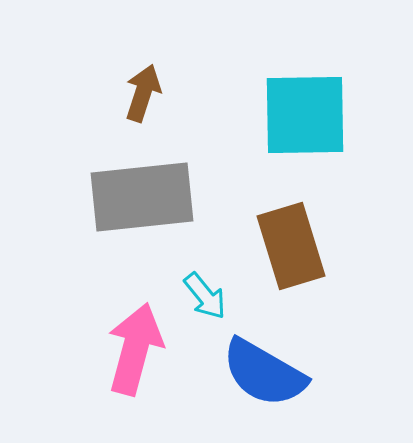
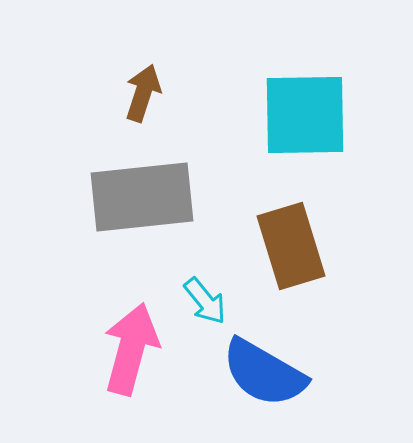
cyan arrow: moved 5 px down
pink arrow: moved 4 px left
